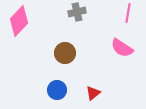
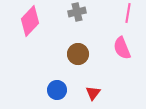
pink diamond: moved 11 px right
pink semicircle: rotated 35 degrees clockwise
brown circle: moved 13 px right, 1 px down
red triangle: rotated 14 degrees counterclockwise
